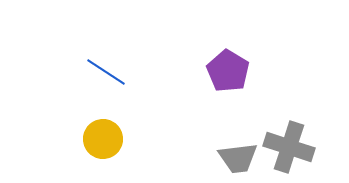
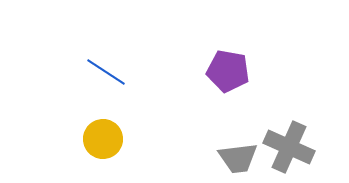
purple pentagon: rotated 21 degrees counterclockwise
gray cross: rotated 6 degrees clockwise
